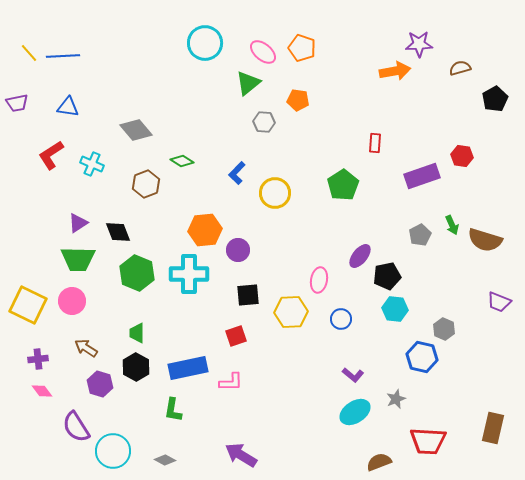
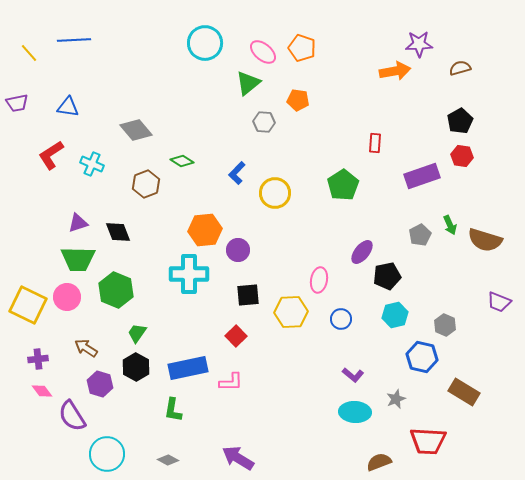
blue line at (63, 56): moved 11 px right, 16 px up
black pentagon at (495, 99): moved 35 px left, 22 px down
purple triangle at (78, 223): rotated 15 degrees clockwise
green arrow at (452, 225): moved 2 px left
purple ellipse at (360, 256): moved 2 px right, 4 px up
green hexagon at (137, 273): moved 21 px left, 17 px down
pink circle at (72, 301): moved 5 px left, 4 px up
cyan hexagon at (395, 309): moved 6 px down; rotated 20 degrees counterclockwise
gray hexagon at (444, 329): moved 1 px right, 4 px up
green trapezoid at (137, 333): rotated 35 degrees clockwise
red square at (236, 336): rotated 25 degrees counterclockwise
cyan ellipse at (355, 412): rotated 36 degrees clockwise
purple semicircle at (76, 427): moved 4 px left, 11 px up
brown rectangle at (493, 428): moved 29 px left, 36 px up; rotated 72 degrees counterclockwise
cyan circle at (113, 451): moved 6 px left, 3 px down
purple arrow at (241, 455): moved 3 px left, 3 px down
gray diamond at (165, 460): moved 3 px right
